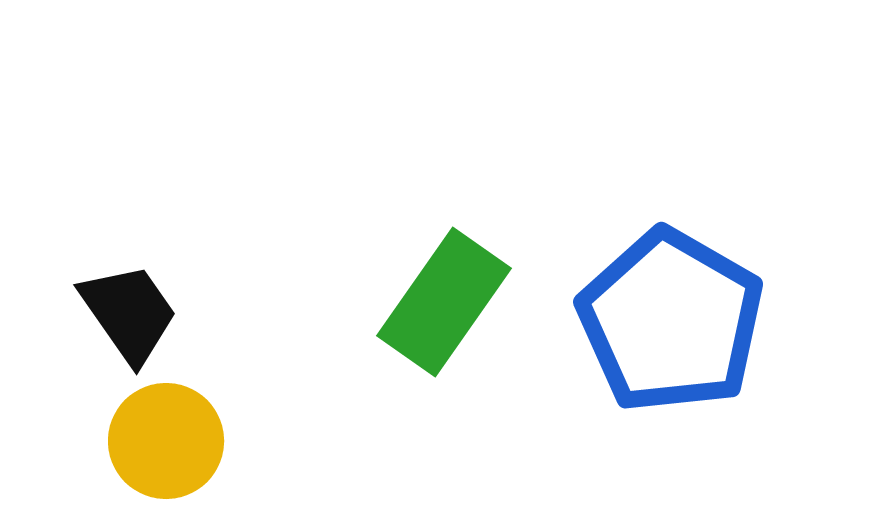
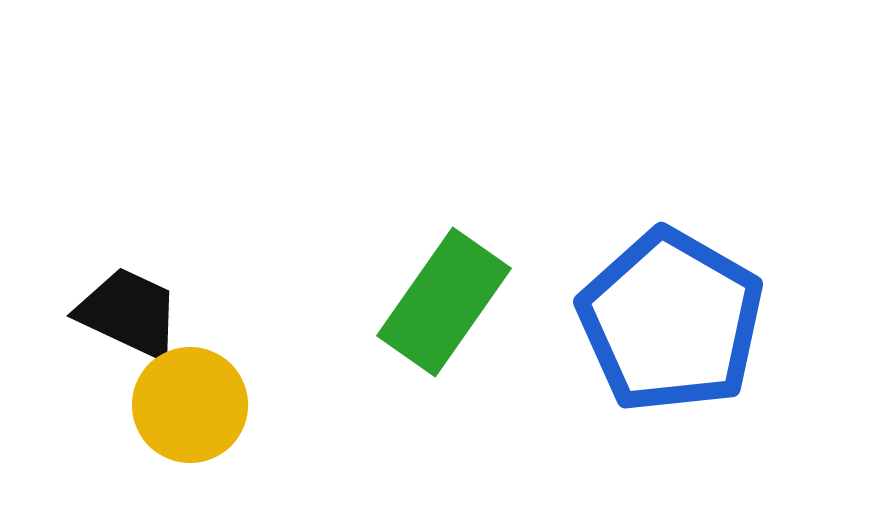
black trapezoid: rotated 30 degrees counterclockwise
yellow circle: moved 24 px right, 36 px up
